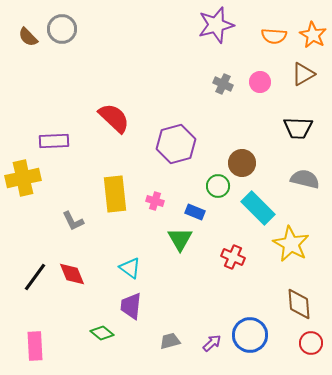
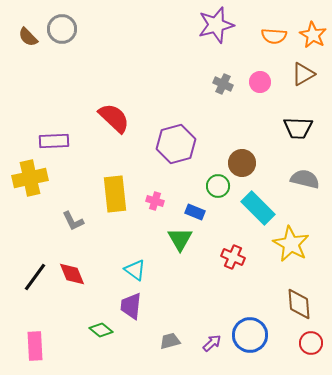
yellow cross: moved 7 px right
cyan triangle: moved 5 px right, 2 px down
green diamond: moved 1 px left, 3 px up
